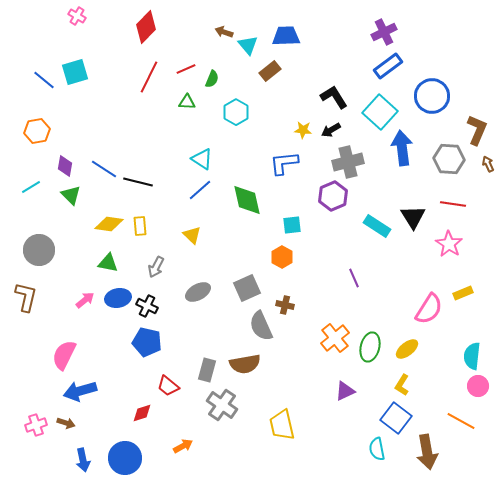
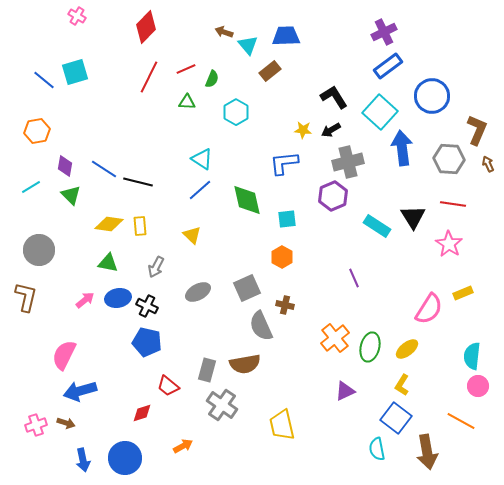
cyan square at (292, 225): moved 5 px left, 6 px up
